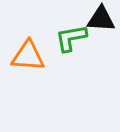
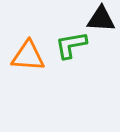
green L-shape: moved 7 px down
